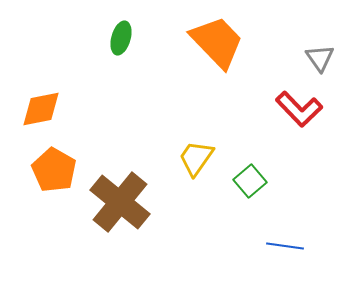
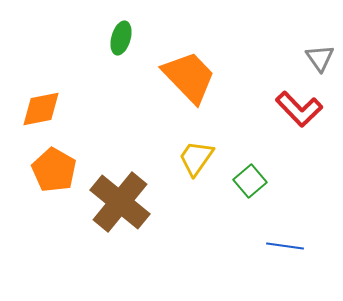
orange trapezoid: moved 28 px left, 35 px down
